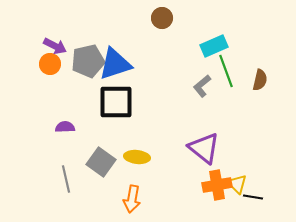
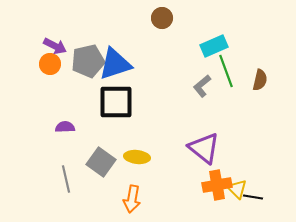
yellow triangle: moved 5 px down
